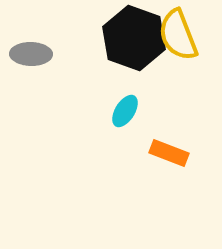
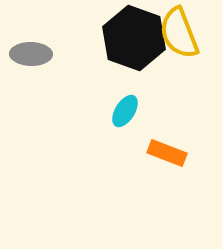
yellow semicircle: moved 1 px right, 2 px up
orange rectangle: moved 2 px left
